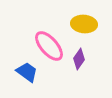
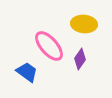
purple diamond: moved 1 px right
